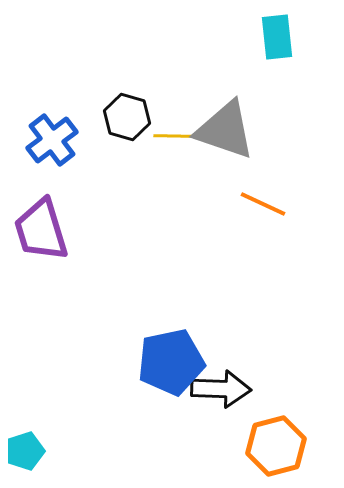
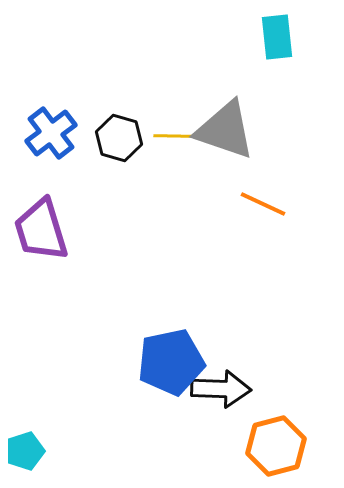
black hexagon: moved 8 px left, 21 px down
blue cross: moved 1 px left, 7 px up
